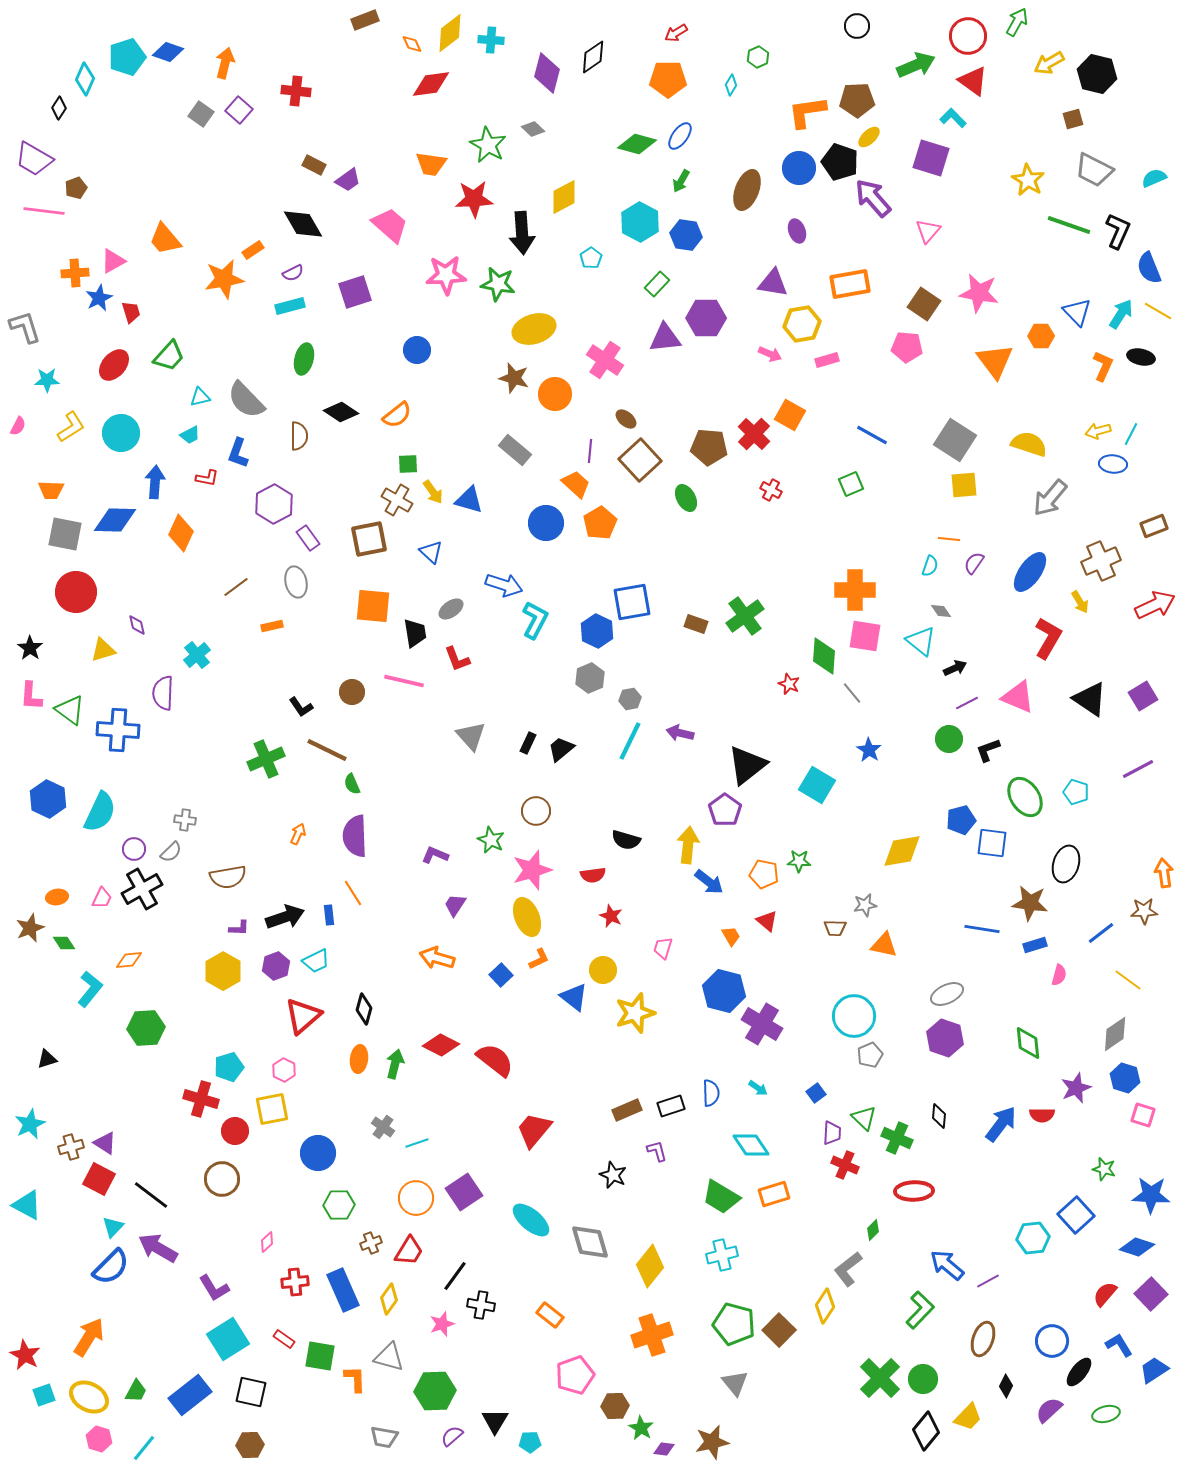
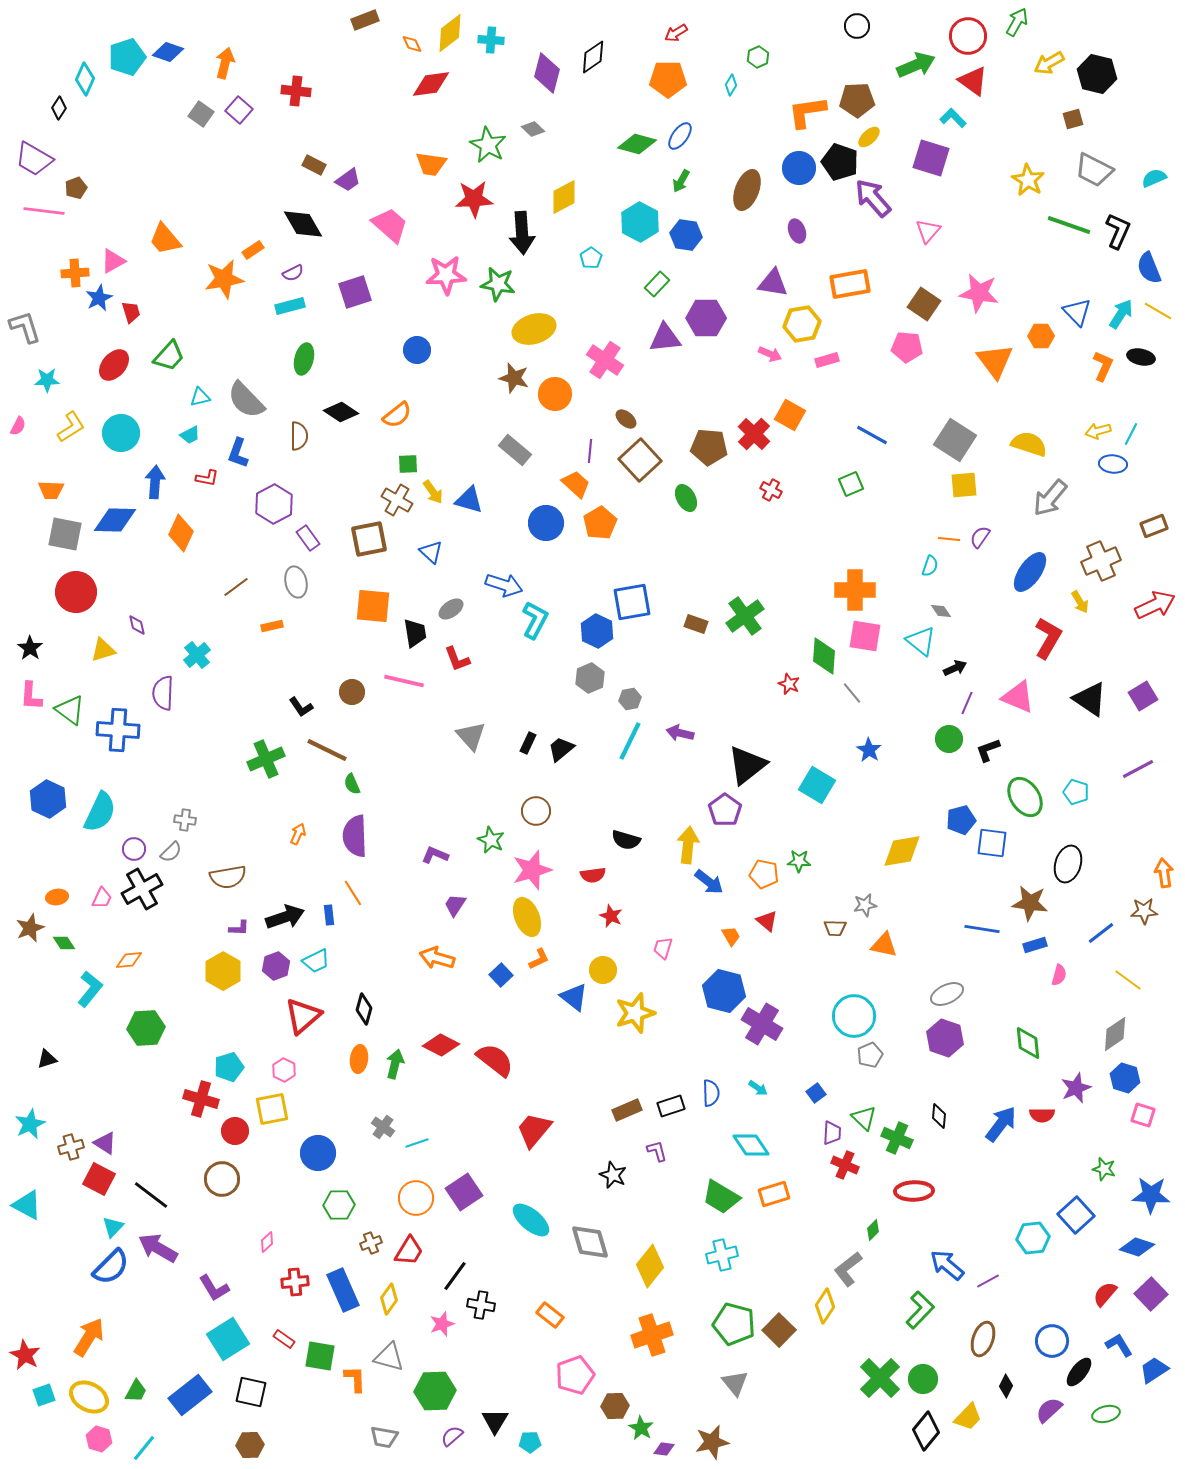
purple semicircle at (974, 563): moved 6 px right, 26 px up
purple line at (967, 703): rotated 40 degrees counterclockwise
black ellipse at (1066, 864): moved 2 px right
